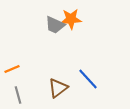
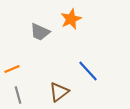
orange star: rotated 20 degrees counterclockwise
gray trapezoid: moved 15 px left, 7 px down
blue line: moved 8 px up
brown triangle: moved 1 px right, 4 px down
